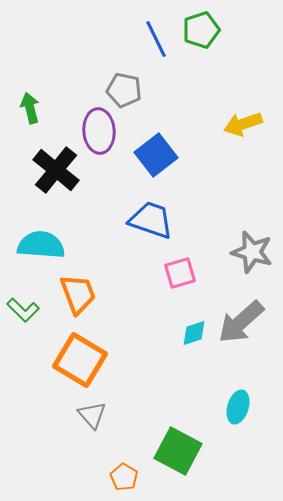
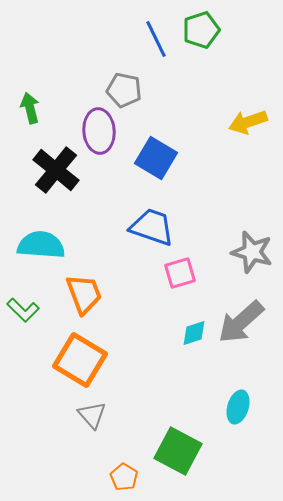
yellow arrow: moved 5 px right, 2 px up
blue square: moved 3 px down; rotated 21 degrees counterclockwise
blue trapezoid: moved 1 px right, 7 px down
orange trapezoid: moved 6 px right
